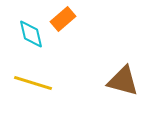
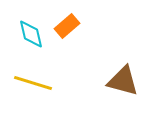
orange rectangle: moved 4 px right, 7 px down
